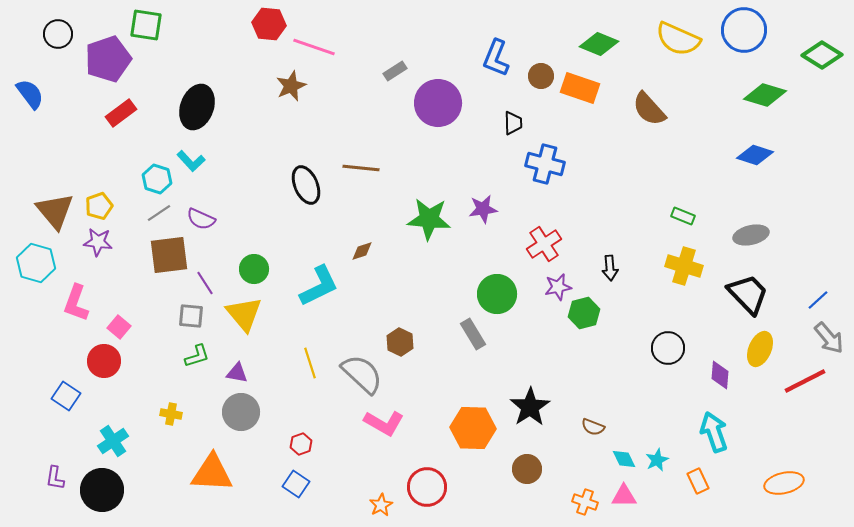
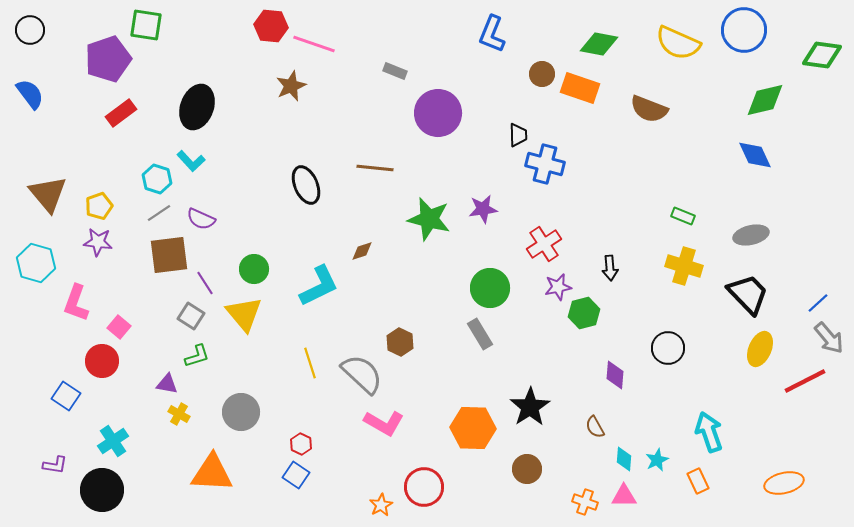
red hexagon at (269, 24): moved 2 px right, 2 px down
black circle at (58, 34): moved 28 px left, 4 px up
yellow semicircle at (678, 39): moved 4 px down
green diamond at (599, 44): rotated 12 degrees counterclockwise
pink line at (314, 47): moved 3 px up
green diamond at (822, 55): rotated 24 degrees counterclockwise
blue L-shape at (496, 58): moved 4 px left, 24 px up
gray rectangle at (395, 71): rotated 55 degrees clockwise
brown circle at (541, 76): moved 1 px right, 2 px up
green diamond at (765, 95): moved 5 px down; rotated 30 degrees counterclockwise
purple circle at (438, 103): moved 10 px down
brown semicircle at (649, 109): rotated 27 degrees counterclockwise
black trapezoid at (513, 123): moved 5 px right, 12 px down
blue diamond at (755, 155): rotated 48 degrees clockwise
brown line at (361, 168): moved 14 px right
brown triangle at (55, 211): moved 7 px left, 17 px up
green star at (429, 219): rotated 9 degrees clockwise
green circle at (497, 294): moved 7 px left, 6 px up
blue line at (818, 300): moved 3 px down
gray square at (191, 316): rotated 28 degrees clockwise
gray rectangle at (473, 334): moved 7 px right
red circle at (104, 361): moved 2 px left
purple triangle at (237, 373): moved 70 px left, 11 px down
purple diamond at (720, 375): moved 105 px left
yellow cross at (171, 414): moved 8 px right; rotated 20 degrees clockwise
brown semicircle at (593, 427): moved 2 px right; rotated 40 degrees clockwise
cyan arrow at (714, 432): moved 5 px left
red hexagon at (301, 444): rotated 15 degrees counterclockwise
cyan diamond at (624, 459): rotated 30 degrees clockwise
purple L-shape at (55, 478): moved 13 px up; rotated 90 degrees counterclockwise
blue square at (296, 484): moved 9 px up
red circle at (427, 487): moved 3 px left
